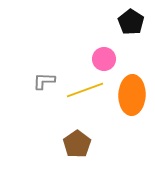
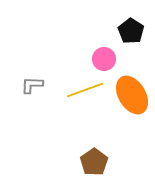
black pentagon: moved 9 px down
gray L-shape: moved 12 px left, 4 px down
orange ellipse: rotated 33 degrees counterclockwise
brown pentagon: moved 17 px right, 18 px down
